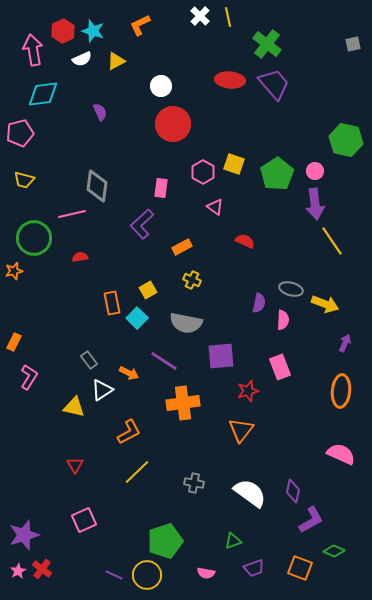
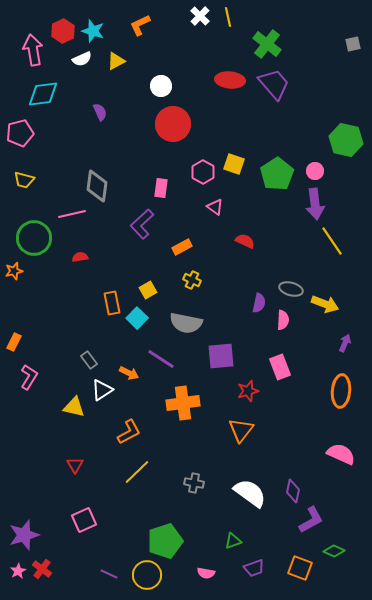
purple line at (164, 361): moved 3 px left, 2 px up
purple line at (114, 575): moved 5 px left, 1 px up
